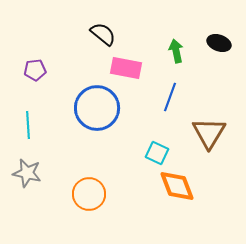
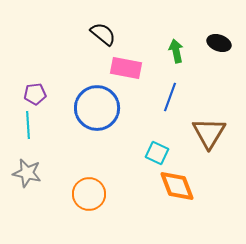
purple pentagon: moved 24 px down
